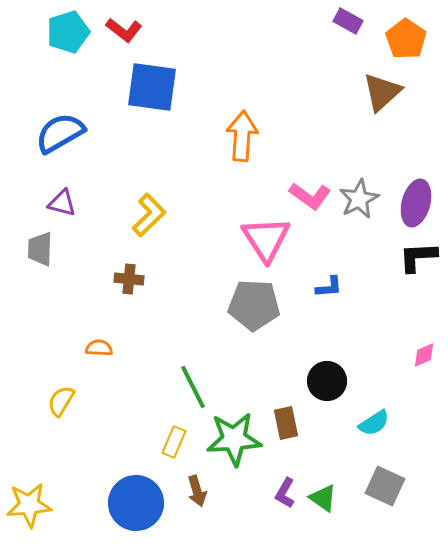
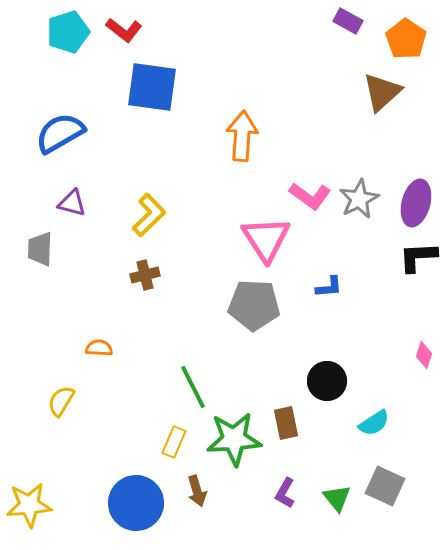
purple triangle: moved 10 px right
brown cross: moved 16 px right, 4 px up; rotated 20 degrees counterclockwise
pink diamond: rotated 48 degrees counterclockwise
green triangle: moved 14 px right; rotated 16 degrees clockwise
